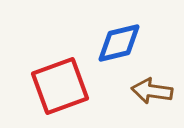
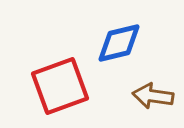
brown arrow: moved 1 px right, 5 px down
